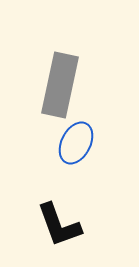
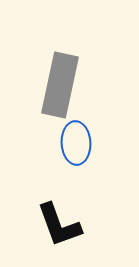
blue ellipse: rotated 30 degrees counterclockwise
